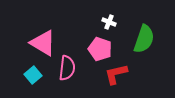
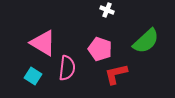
white cross: moved 2 px left, 12 px up
green semicircle: moved 2 px right, 2 px down; rotated 28 degrees clockwise
cyan square: moved 1 px down; rotated 18 degrees counterclockwise
